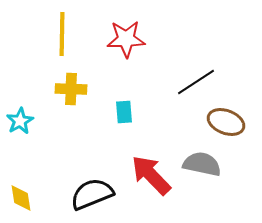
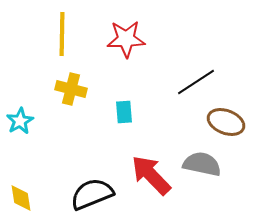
yellow cross: rotated 12 degrees clockwise
